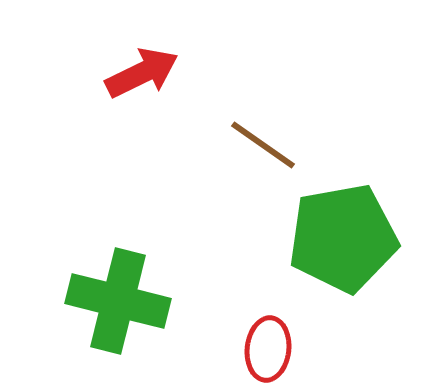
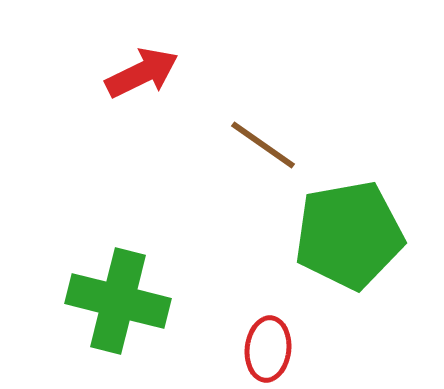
green pentagon: moved 6 px right, 3 px up
